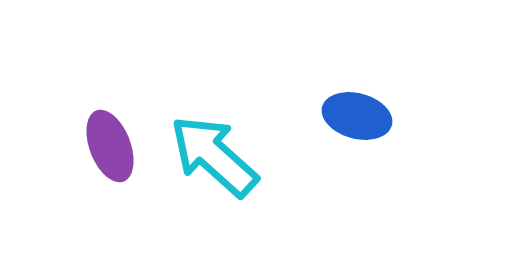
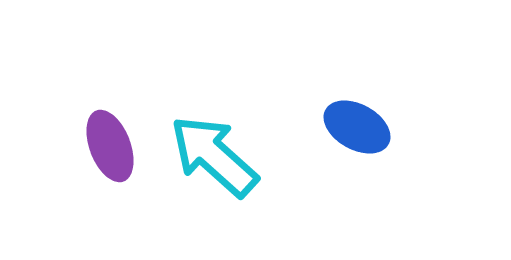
blue ellipse: moved 11 px down; rotated 14 degrees clockwise
